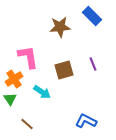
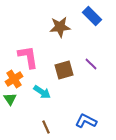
purple line: moved 2 px left; rotated 24 degrees counterclockwise
brown line: moved 19 px right, 3 px down; rotated 24 degrees clockwise
